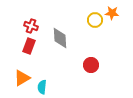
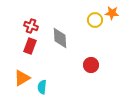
red rectangle: moved 1 px right
